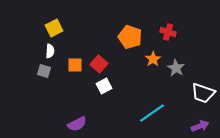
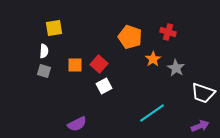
yellow square: rotated 18 degrees clockwise
white semicircle: moved 6 px left
